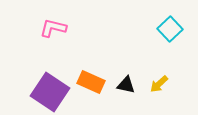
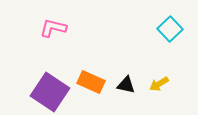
yellow arrow: rotated 12 degrees clockwise
